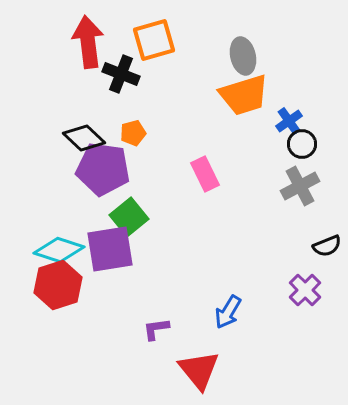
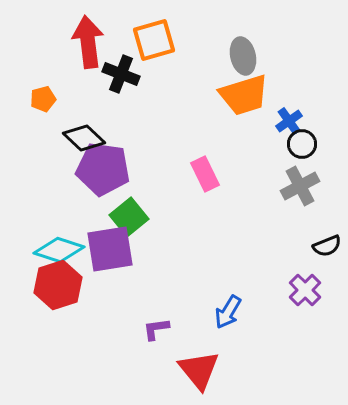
orange pentagon: moved 90 px left, 34 px up
